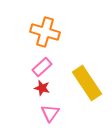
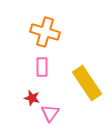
pink rectangle: rotated 48 degrees counterclockwise
red star: moved 10 px left, 10 px down
